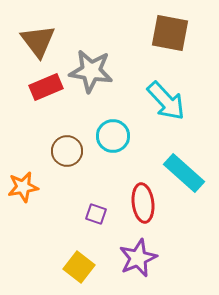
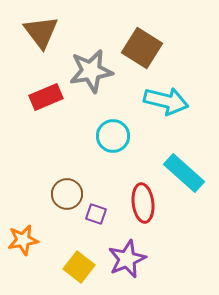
brown square: moved 28 px left, 15 px down; rotated 21 degrees clockwise
brown triangle: moved 3 px right, 9 px up
gray star: rotated 18 degrees counterclockwise
red rectangle: moved 10 px down
cyan arrow: rotated 33 degrees counterclockwise
brown circle: moved 43 px down
orange star: moved 53 px down
purple star: moved 11 px left, 1 px down
